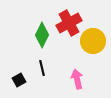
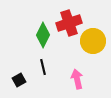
red cross: rotated 10 degrees clockwise
green diamond: moved 1 px right
black line: moved 1 px right, 1 px up
